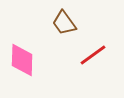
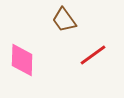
brown trapezoid: moved 3 px up
